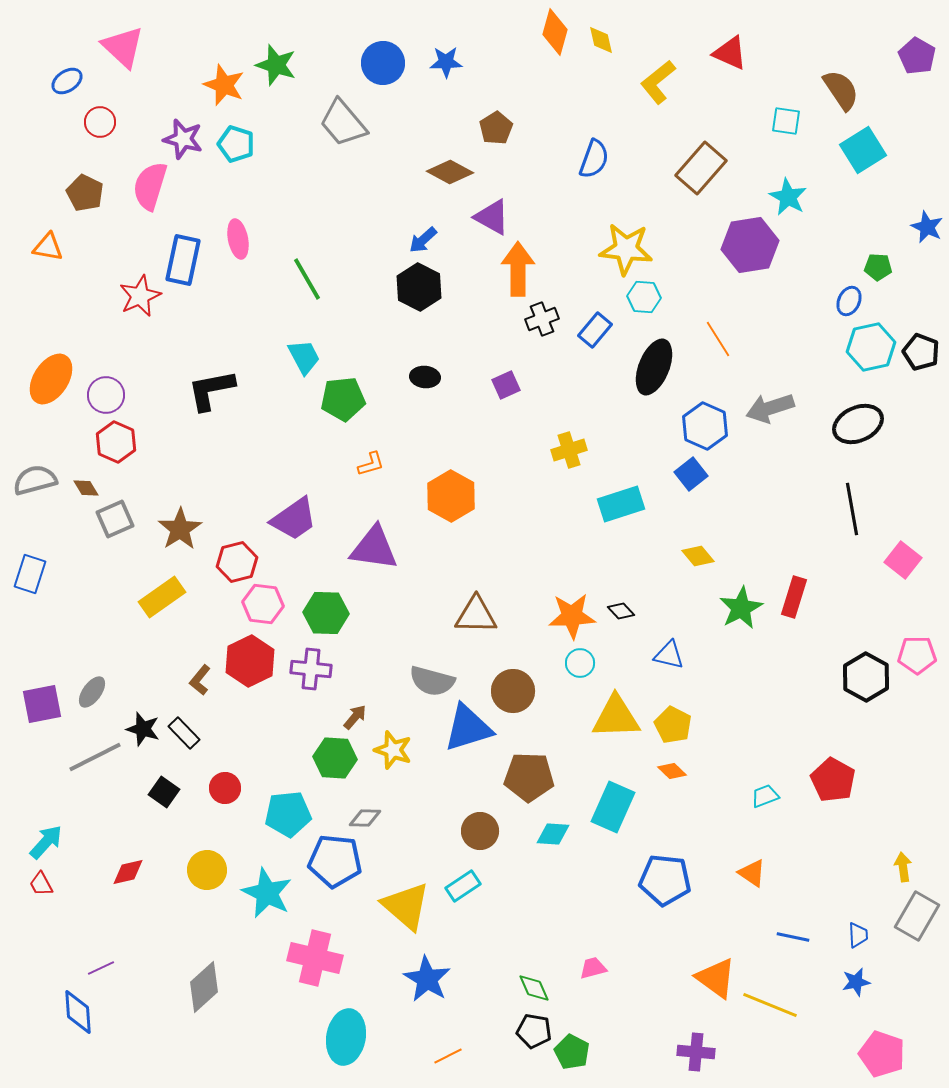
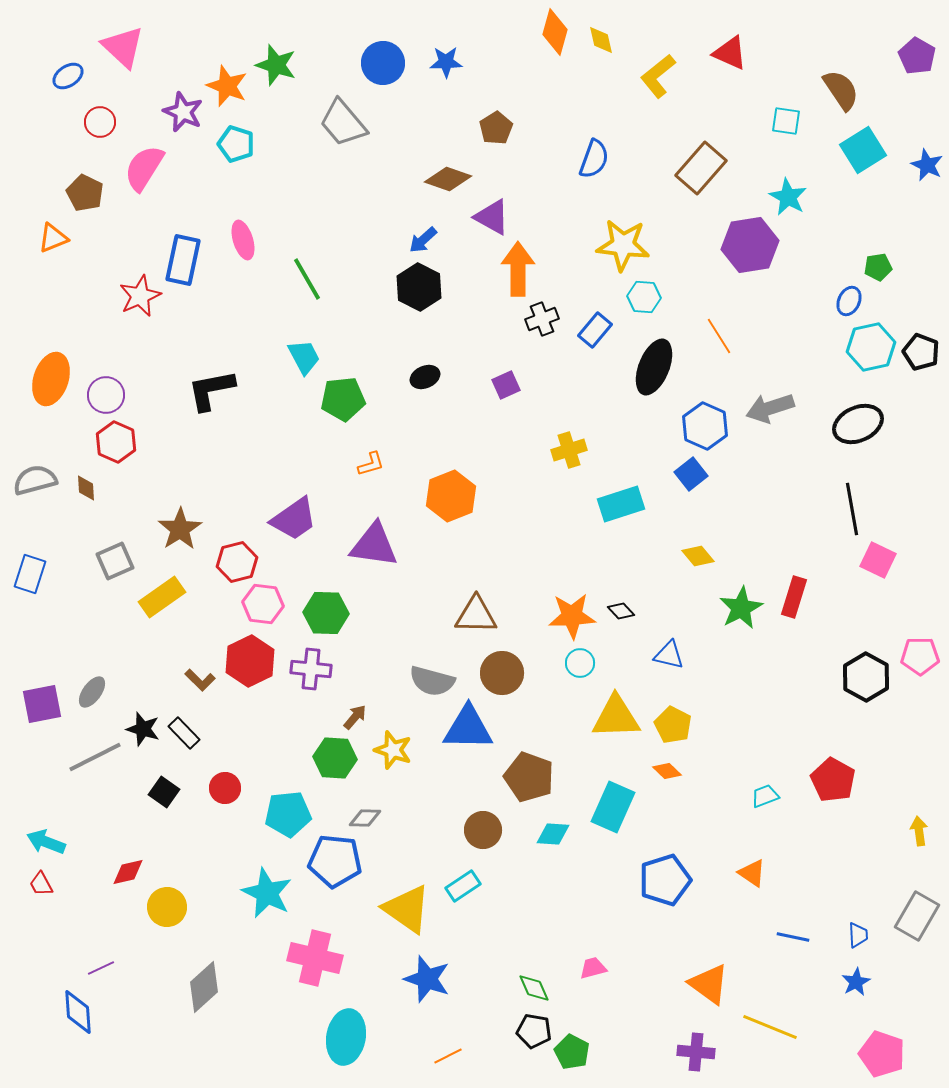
blue ellipse at (67, 81): moved 1 px right, 5 px up
yellow L-shape at (658, 82): moved 6 px up
orange star at (224, 85): moved 3 px right, 1 px down
purple star at (183, 139): moved 27 px up; rotated 9 degrees clockwise
brown diamond at (450, 172): moved 2 px left, 7 px down; rotated 9 degrees counterclockwise
pink semicircle at (150, 186): moved 6 px left, 18 px up; rotated 15 degrees clockwise
blue star at (927, 227): moved 62 px up
pink ellipse at (238, 239): moved 5 px right, 1 px down; rotated 6 degrees counterclockwise
orange triangle at (48, 247): moved 5 px right, 9 px up; rotated 32 degrees counterclockwise
yellow star at (626, 249): moved 3 px left, 4 px up
green pentagon at (878, 267): rotated 12 degrees counterclockwise
orange line at (718, 339): moved 1 px right, 3 px up
black ellipse at (425, 377): rotated 28 degrees counterclockwise
orange ellipse at (51, 379): rotated 15 degrees counterclockwise
brown diamond at (86, 488): rotated 28 degrees clockwise
orange hexagon at (451, 496): rotated 9 degrees clockwise
gray square at (115, 519): moved 42 px down
purple triangle at (374, 548): moved 3 px up
pink square at (903, 560): moved 25 px left; rotated 12 degrees counterclockwise
pink pentagon at (917, 655): moved 3 px right, 1 px down
brown L-shape at (200, 680): rotated 84 degrees counterclockwise
brown circle at (513, 691): moved 11 px left, 18 px up
blue triangle at (468, 728): rotated 18 degrees clockwise
orange diamond at (672, 771): moved 5 px left
brown pentagon at (529, 777): rotated 18 degrees clockwise
brown circle at (480, 831): moved 3 px right, 1 px up
cyan arrow at (46, 842): rotated 111 degrees counterclockwise
yellow arrow at (903, 867): moved 16 px right, 36 px up
yellow circle at (207, 870): moved 40 px left, 37 px down
blue pentagon at (665, 880): rotated 24 degrees counterclockwise
yellow triangle at (406, 906): moved 1 px right, 3 px down; rotated 6 degrees counterclockwise
orange triangle at (716, 978): moved 7 px left, 6 px down
blue star at (427, 979): rotated 12 degrees counterclockwise
blue star at (856, 982): rotated 16 degrees counterclockwise
yellow line at (770, 1005): moved 22 px down
